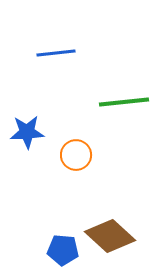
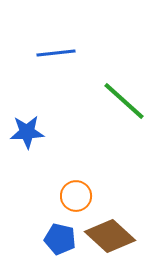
green line: moved 1 px up; rotated 48 degrees clockwise
orange circle: moved 41 px down
blue pentagon: moved 3 px left, 11 px up; rotated 8 degrees clockwise
